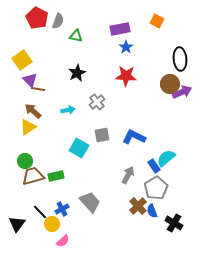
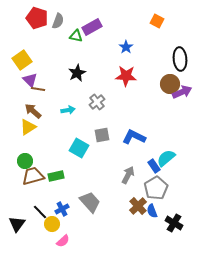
red pentagon: rotated 10 degrees counterclockwise
purple rectangle: moved 28 px left, 2 px up; rotated 18 degrees counterclockwise
